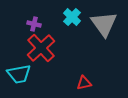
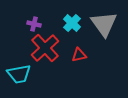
cyan cross: moved 6 px down
red cross: moved 4 px right
red triangle: moved 5 px left, 28 px up
